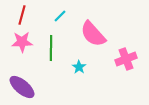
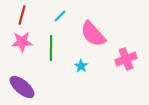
cyan star: moved 2 px right, 1 px up
